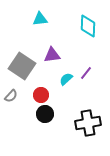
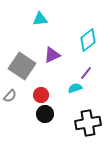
cyan diamond: moved 14 px down; rotated 50 degrees clockwise
purple triangle: rotated 18 degrees counterclockwise
cyan semicircle: moved 9 px right, 9 px down; rotated 24 degrees clockwise
gray semicircle: moved 1 px left
